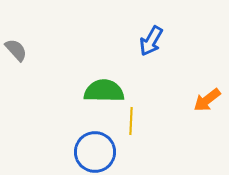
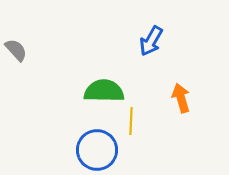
orange arrow: moved 26 px left, 2 px up; rotated 112 degrees clockwise
blue circle: moved 2 px right, 2 px up
